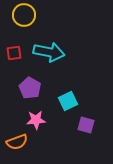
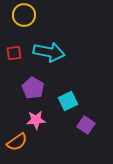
purple pentagon: moved 3 px right
purple square: rotated 18 degrees clockwise
orange semicircle: rotated 15 degrees counterclockwise
